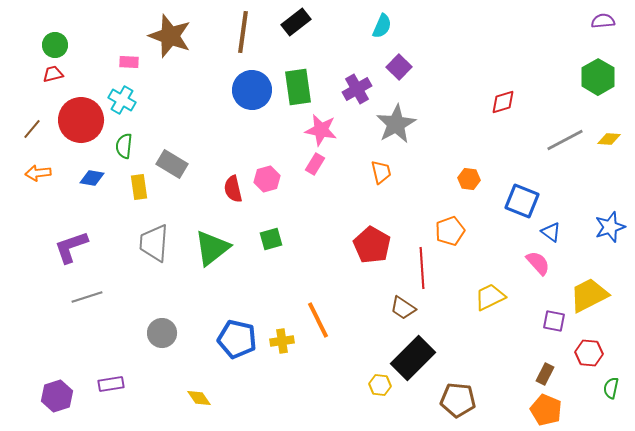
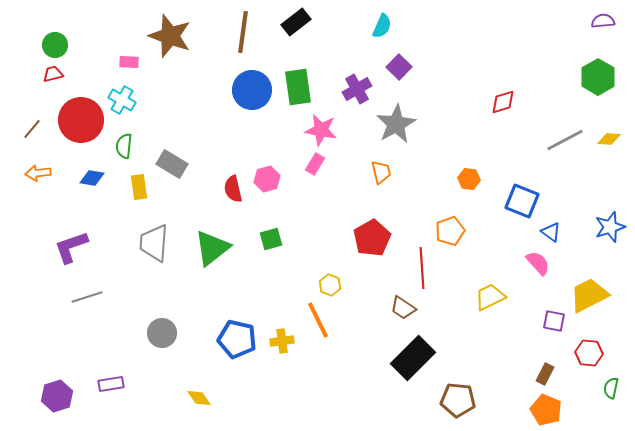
red pentagon at (372, 245): moved 7 px up; rotated 12 degrees clockwise
yellow hexagon at (380, 385): moved 50 px left, 100 px up; rotated 15 degrees clockwise
